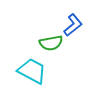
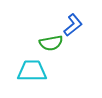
cyan trapezoid: rotated 28 degrees counterclockwise
